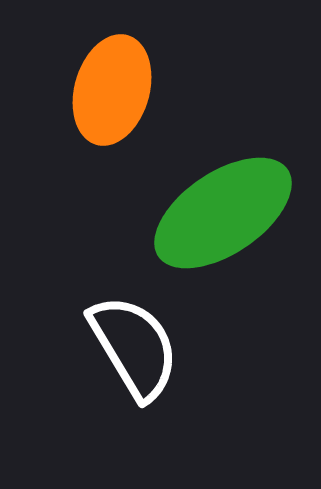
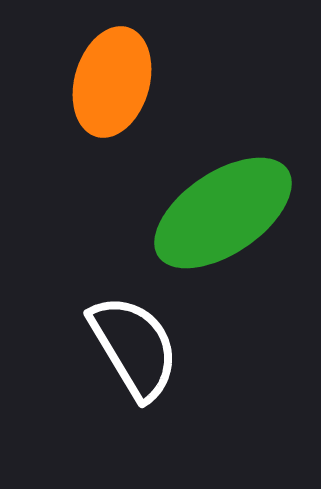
orange ellipse: moved 8 px up
